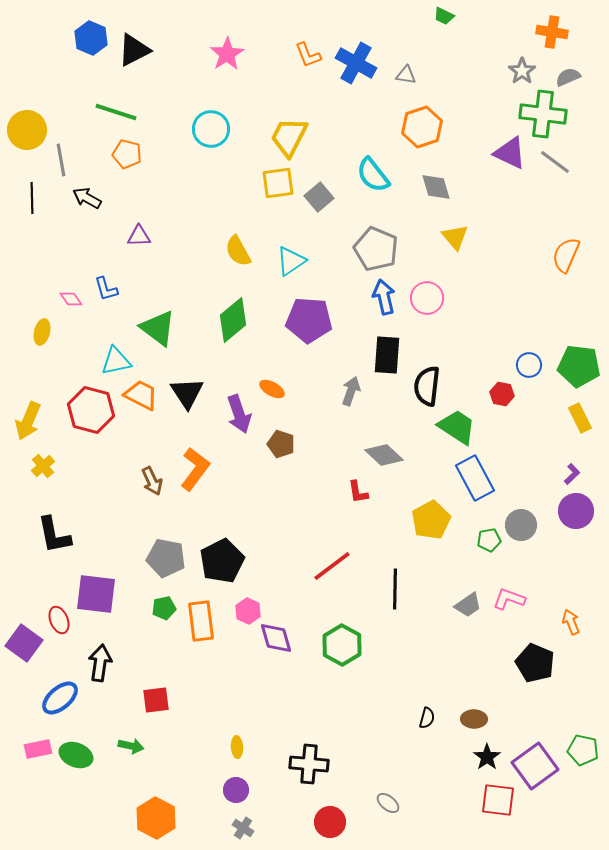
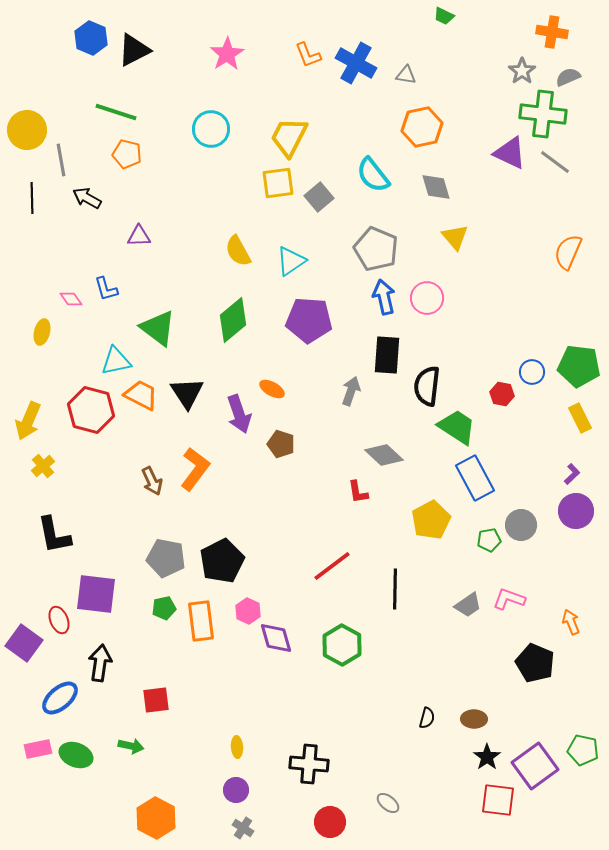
orange hexagon at (422, 127): rotated 6 degrees clockwise
orange semicircle at (566, 255): moved 2 px right, 3 px up
blue circle at (529, 365): moved 3 px right, 7 px down
